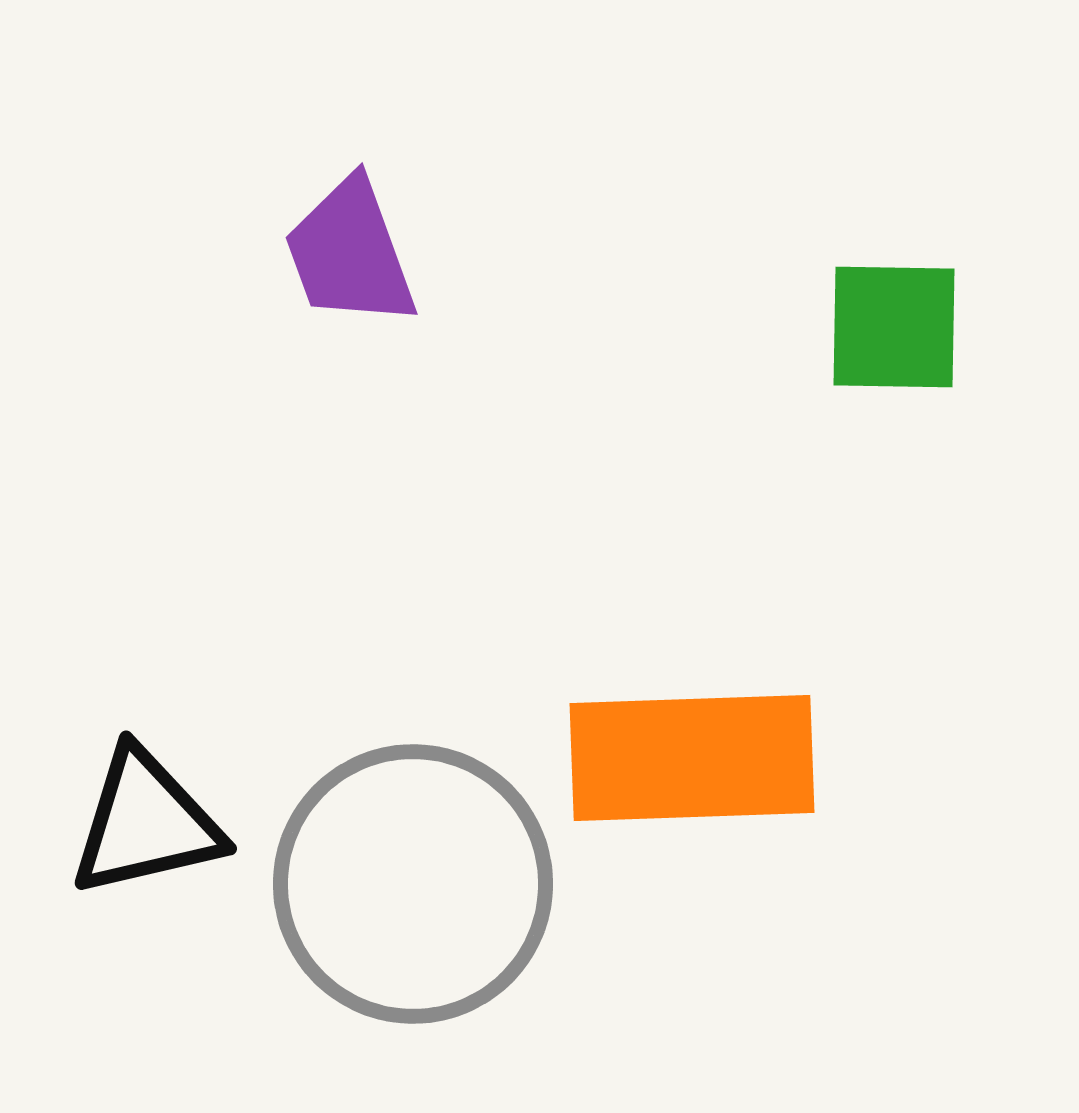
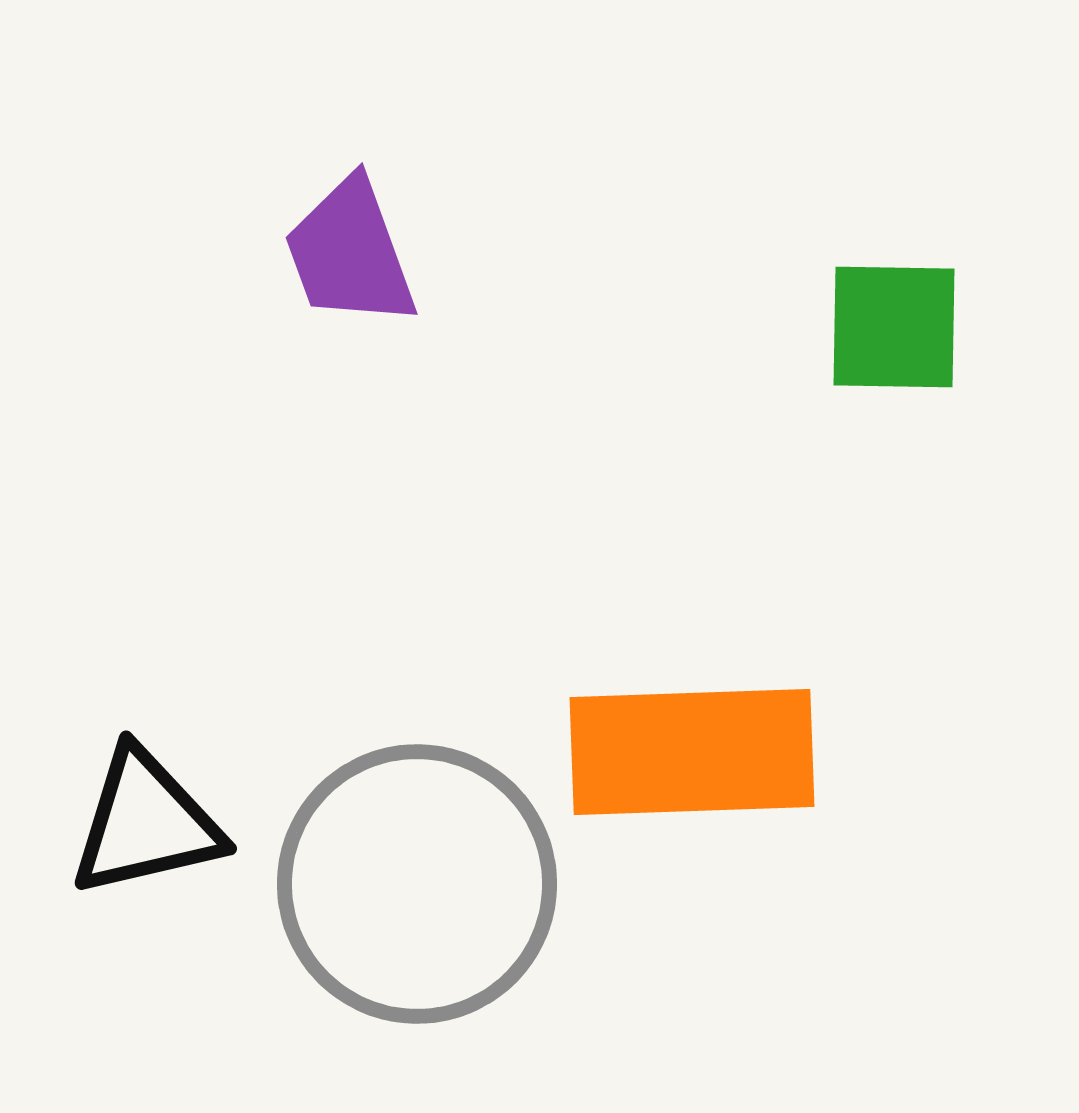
orange rectangle: moved 6 px up
gray circle: moved 4 px right
